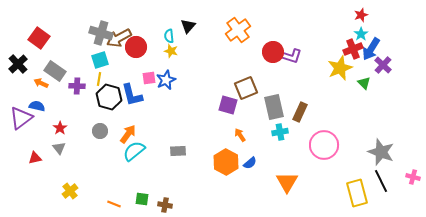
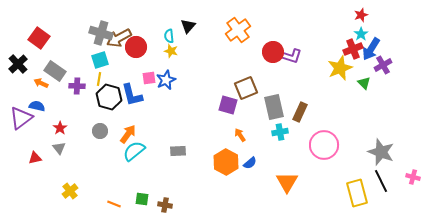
purple cross at (383, 65): rotated 18 degrees clockwise
